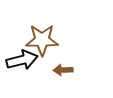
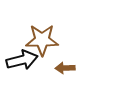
brown arrow: moved 2 px right, 2 px up
